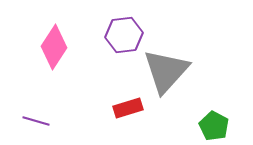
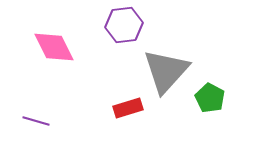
purple hexagon: moved 10 px up
pink diamond: rotated 60 degrees counterclockwise
green pentagon: moved 4 px left, 28 px up
